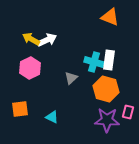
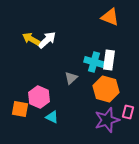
white arrow: rotated 18 degrees counterclockwise
pink hexagon: moved 9 px right, 29 px down; rotated 10 degrees counterclockwise
orange square: rotated 18 degrees clockwise
purple star: rotated 20 degrees counterclockwise
